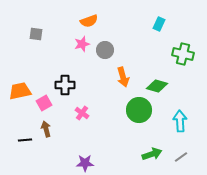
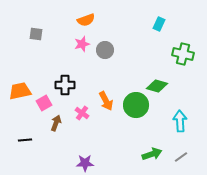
orange semicircle: moved 3 px left, 1 px up
orange arrow: moved 17 px left, 24 px down; rotated 12 degrees counterclockwise
green circle: moved 3 px left, 5 px up
brown arrow: moved 10 px right, 6 px up; rotated 35 degrees clockwise
